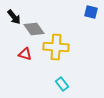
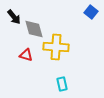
blue square: rotated 24 degrees clockwise
gray diamond: rotated 20 degrees clockwise
red triangle: moved 1 px right, 1 px down
cyan rectangle: rotated 24 degrees clockwise
